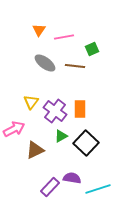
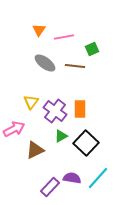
cyan line: moved 11 px up; rotated 30 degrees counterclockwise
